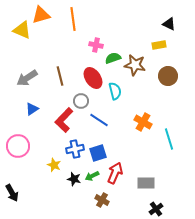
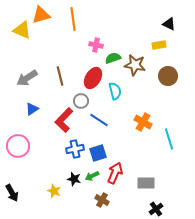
red ellipse: rotated 65 degrees clockwise
yellow star: moved 26 px down
